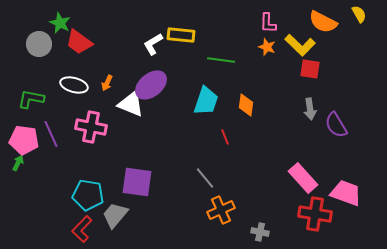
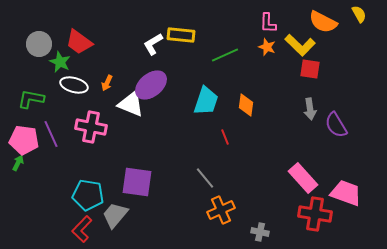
green star: moved 39 px down
green line: moved 4 px right, 5 px up; rotated 32 degrees counterclockwise
